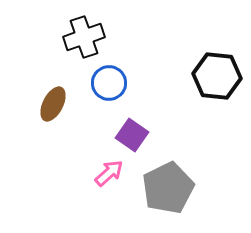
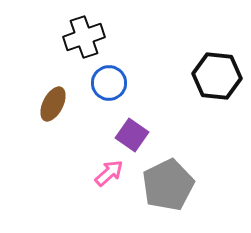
gray pentagon: moved 3 px up
